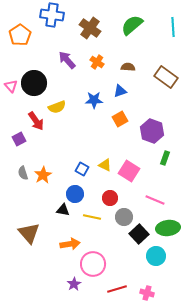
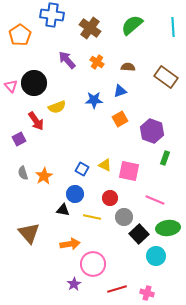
pink square: rotated 20 degrees counterclockwise
orange star: moved 1 px right, 1 px down
